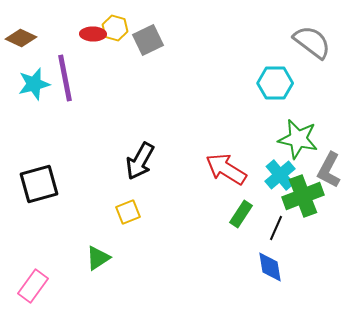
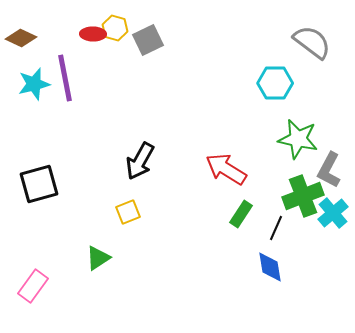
cyan cross: moved 53 px right, 38 px down
